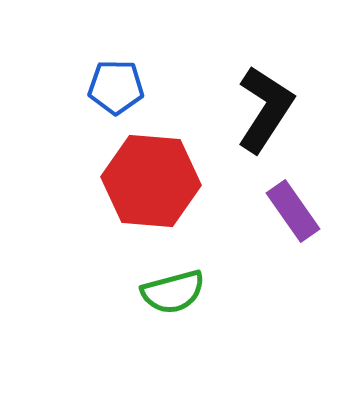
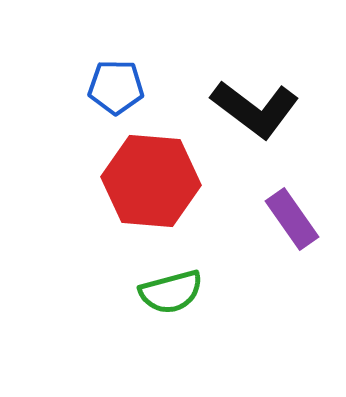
black L-shape: moved 10 px left; rotated 94 degrees clockwise
purple rectangle: moved 1 px left, 8 px down
green semicircle: moved 2 px left
